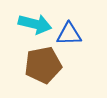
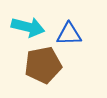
cyan arrow: moved 7 px left, 3 px down
